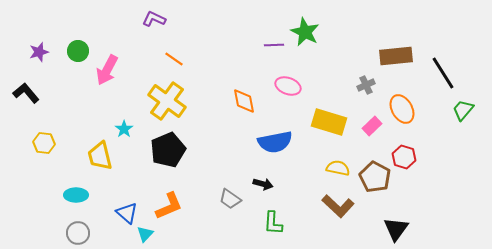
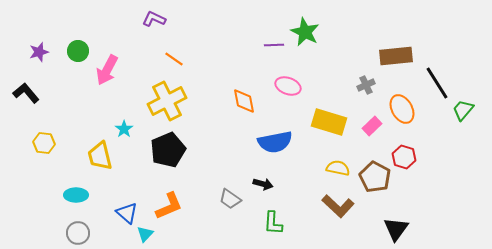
black line: moved 6 px left, 10 px down
yellow cross: rotated 27 degrees clockwise
